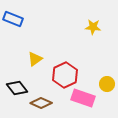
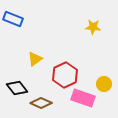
yellow circle: moved 3 px left
